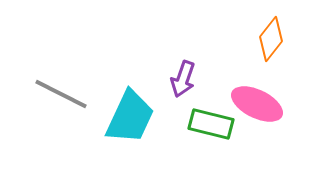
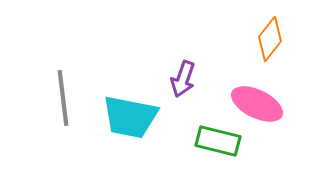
orange diamond: moved 1 px left
gray line: moved 2 px right, 4 px down; rotated 56 degrees clockwise
cyan trapezoid: rotated 76 degrees clockwise
green rectangle: moved 7 px right, 17 px down
